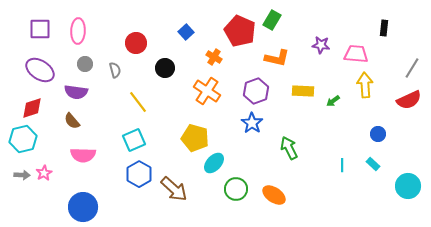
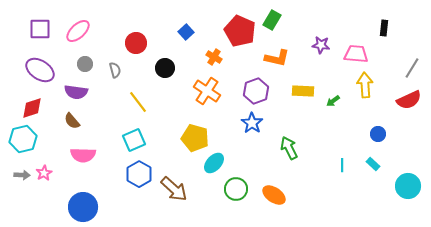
pink ellipse at (78, 31): rotated 45 degrees clockwise
